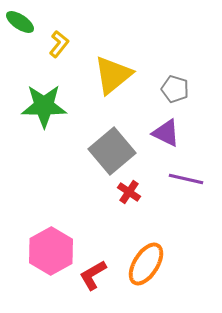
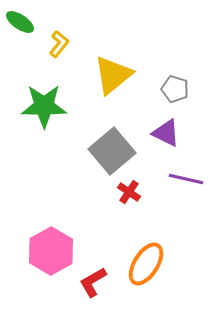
red L-shape: moved 7 px down
